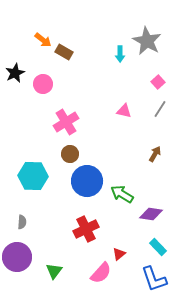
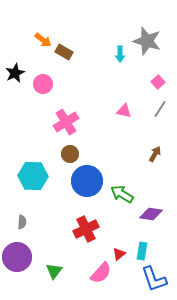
gray star: rotated 12 degrees counterclockwise
cyan rectangle: moved 16 px left, 4 px down; rotated 54 degrees clockwise
